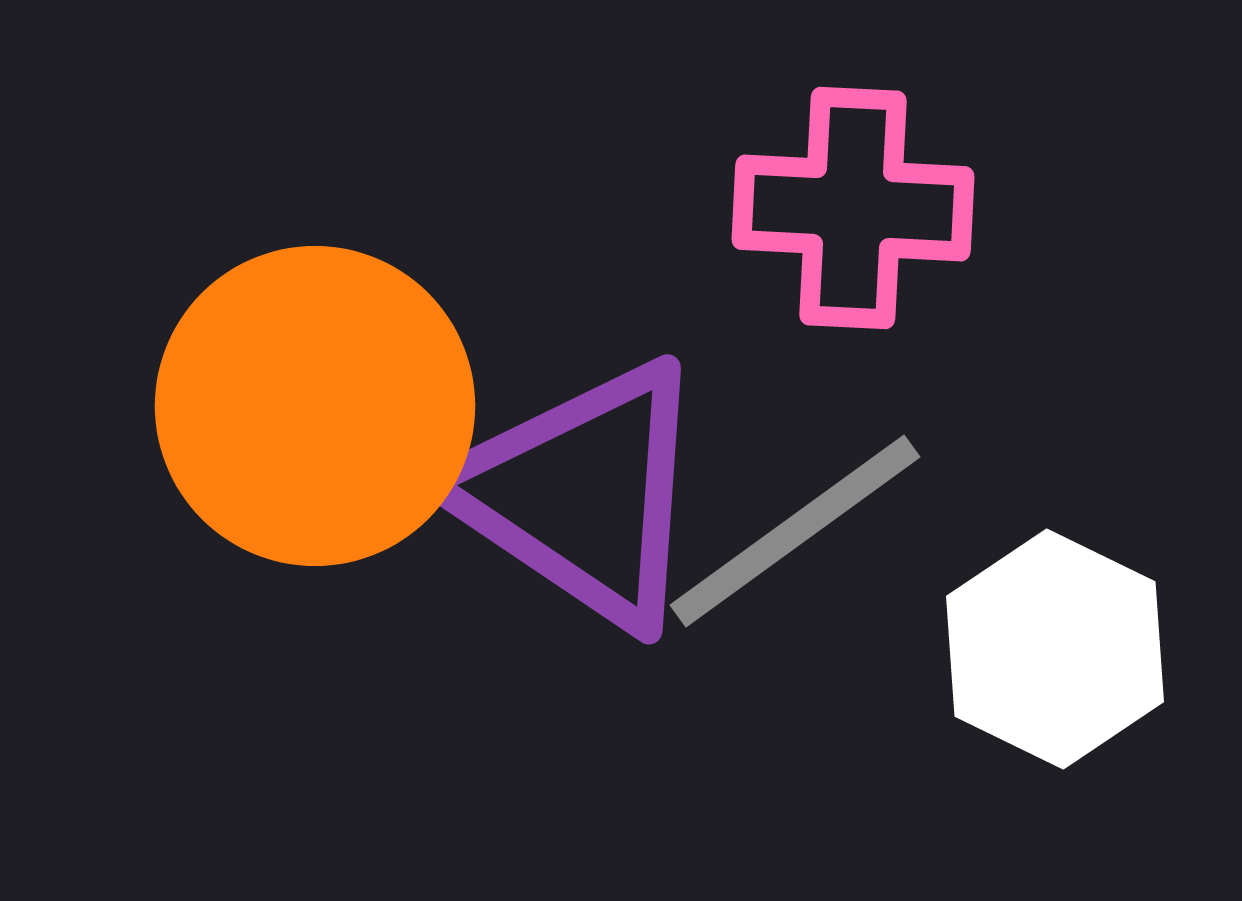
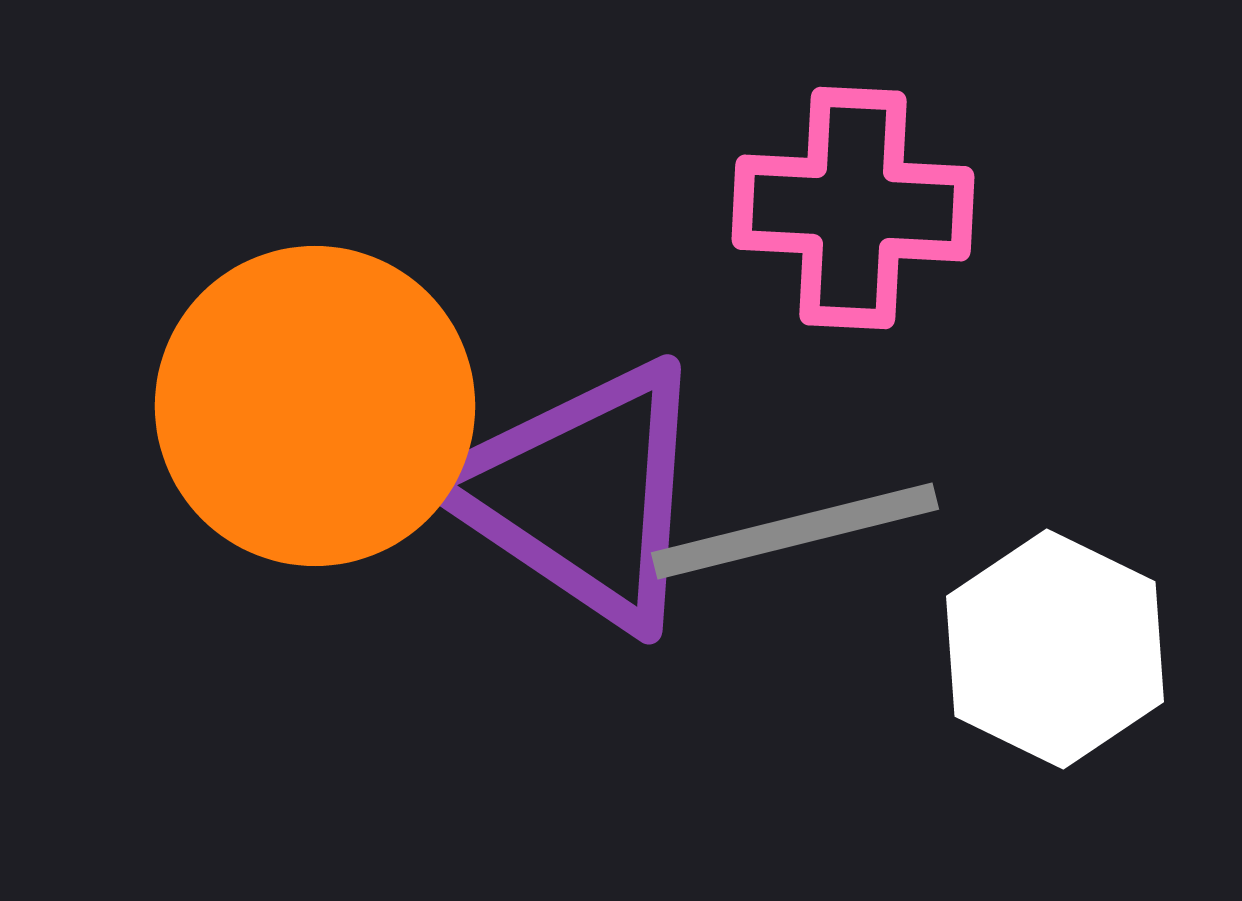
gray line: rotated 22 degrees clockwise
